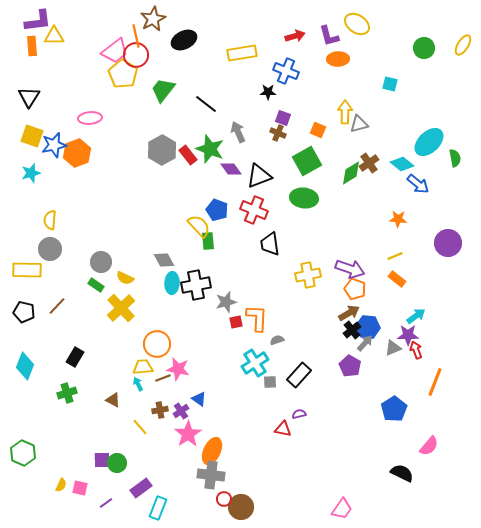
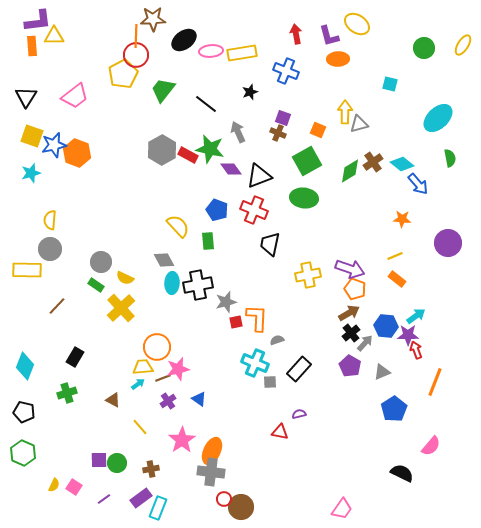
brown star at (153, 19): rotated 25 degrees clockwise
orange line at (136, 36): rotated 15 degrees clockwise
red arrow at (295, 36): moved 1 px right, 2 px up; rotated 84 degrees counterclockwise
black ellipse at (184, 40): rotated 10 degrees counterclockwise
pink trapezoid at (115, 51): moved 40 px left, 45 px down
yellow pentagon at (123, 74): rotated 12 degrees clockwise
black star at (268, 92): moved 18 px left; rotated 21 degrees counterclockwise
black triangle at (29, 97): moved 3 px left
pink ellipse at (90, 118): moved 121 px right, 67 px up
cyan ellipse at (429, 142): moved 9 px right, 24 px up
green star at (210, 149): rotated 8 degrees counterclockwise
orange hexagon at (77, 153): rotated 20 degrees counterclockwise
red rectangle at (188, 155): rotated 24 degrees counterclockwise
green semicircle at (455, 158): moved 5 px left
brown cross at (369, 163): moved 4 px right, 1 px up
green diamond at (351, 173): moved 1 px left, 2 px up
blue arrow at (418, 184): rotated 10 degrees clockwise
orange star at (398, 219): moved 4 px right
yellow semicircle at (199, 226): moved 21 px left
black trapezoid at (270, 244): rotated 20 degrees clockwise
black cross at (196, 285): moved 2 px right
black pentagon at (24, 312): moved 100 px down
blue hexagon at (368, 327): moved 18 px right, 1 px up
black cross at (352, 330): moved 1 px left, 3 px down
orange circle at (157, 344): moved 3 px down
gray triangle at (393, 348): moved 11 px left, 24 px down
cyan cross at (255, 363): rotated 36 degrees counterclockwise
pink star at (178, 369): rotated 25 degrees counterclockwise
black rectangle at (299, 375): moved 6 px up
cyan arrow at (138, 384): rotated 80 degrees clockwise
brown cross at (160, 410): moved 9 px left, 59 px down
purple cross at (181, 411): moved 13 px left, 10 px up
red triangle at (283, 429): moved 3 px left, 3 px down
pink star at (188, 434): moved 6 px left, 6 px down
pink semicircle at (429, 446): moved 2 px right
purple square at (102, 460): moved 3 px left
gray cross at (211, 475): moved 3 px up
yellow semicircle at (61, 485): moved 7 px left
pink square at (80, 488): moved 6 px left, 1 px up; rotated 21 degrees clockwise
purple rectangle at (141, 488): moved 10 px down
purple line at (106, 503): moved 2 px left, 4 px up
